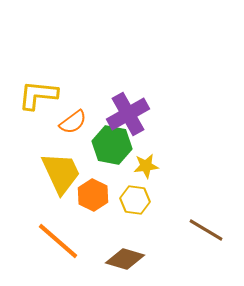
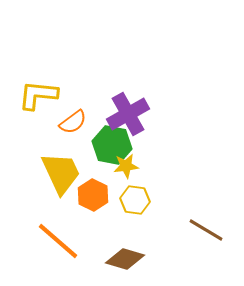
yellow star: moved 20 px left
